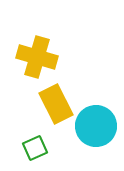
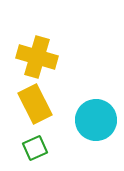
yellow rectangle: moved 21 px left
cyan circle: moved 6 px up
